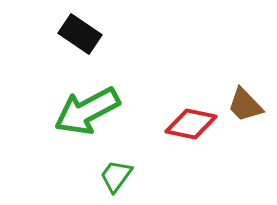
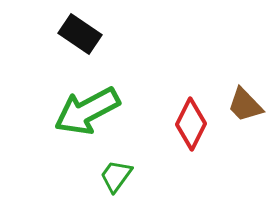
red diamond: rotated 75 degrees counterclockwise
